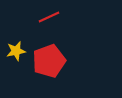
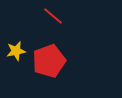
red line: moved 4 px right, 1 px up; rotated 65 degrees clockwise
